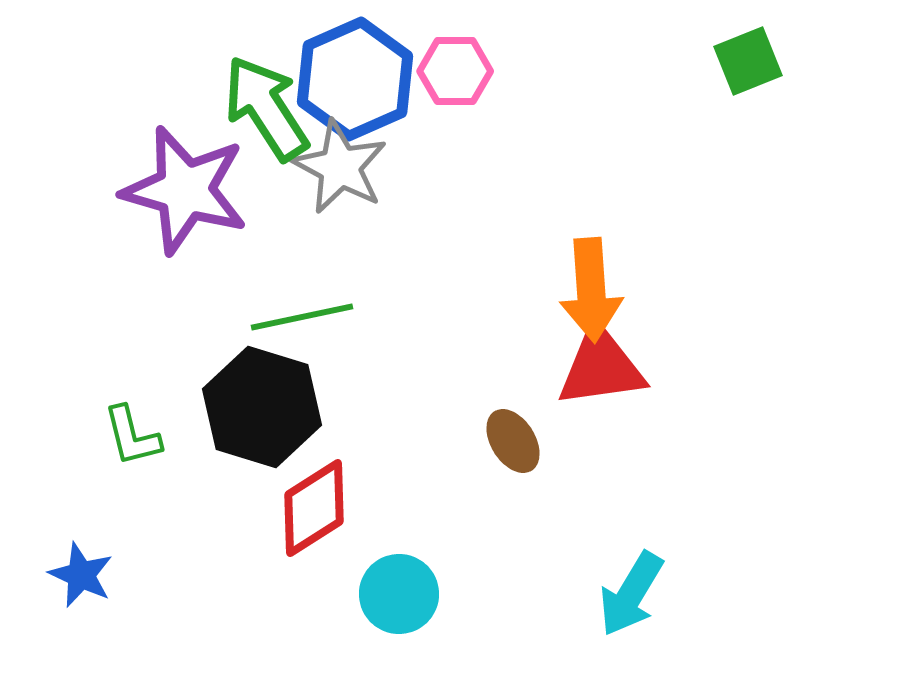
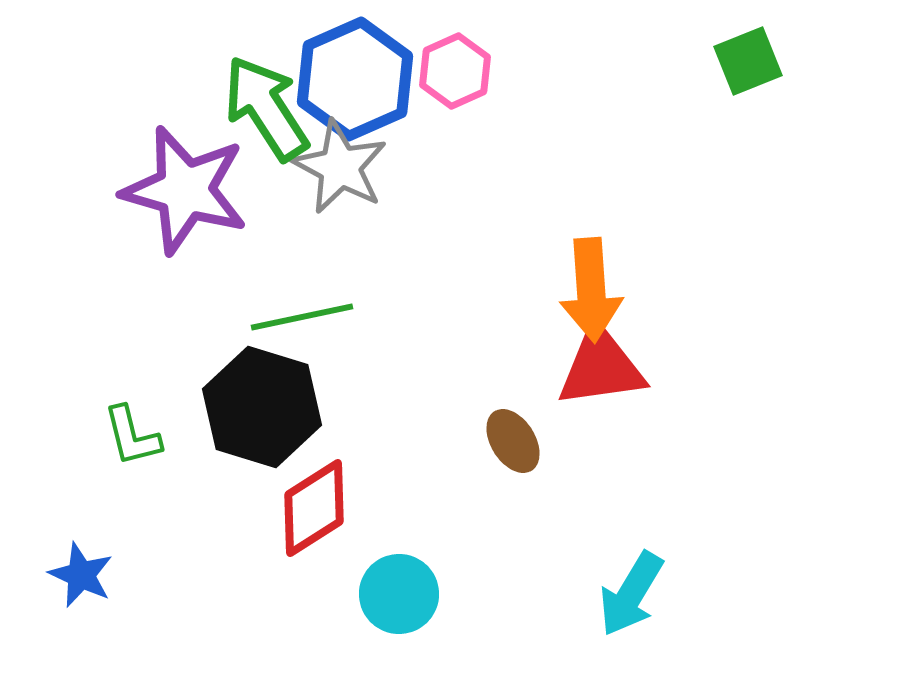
pink hexagon: rotated 24 degrees counterclockwise
